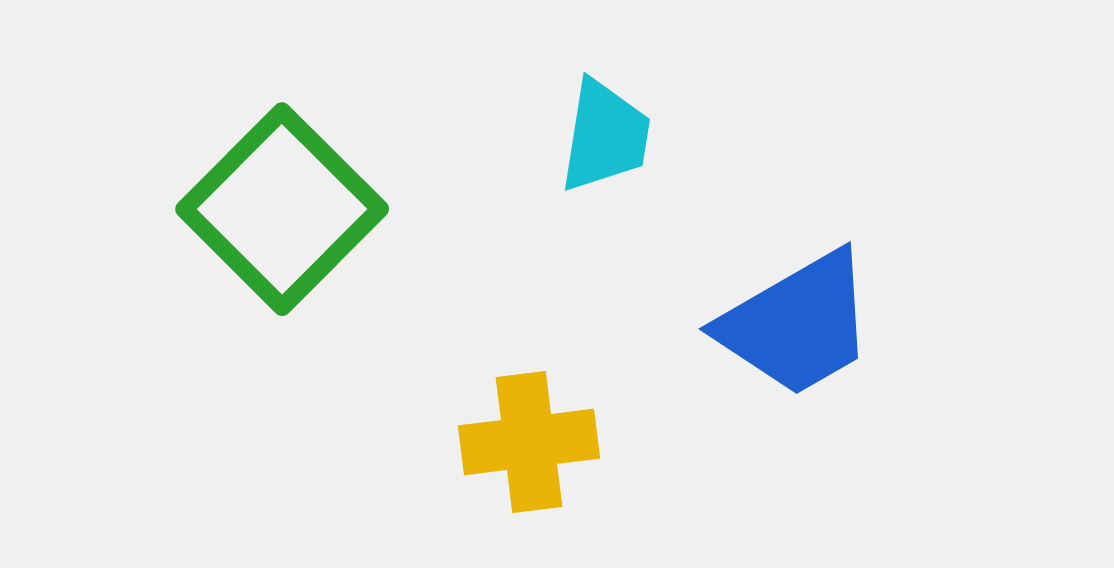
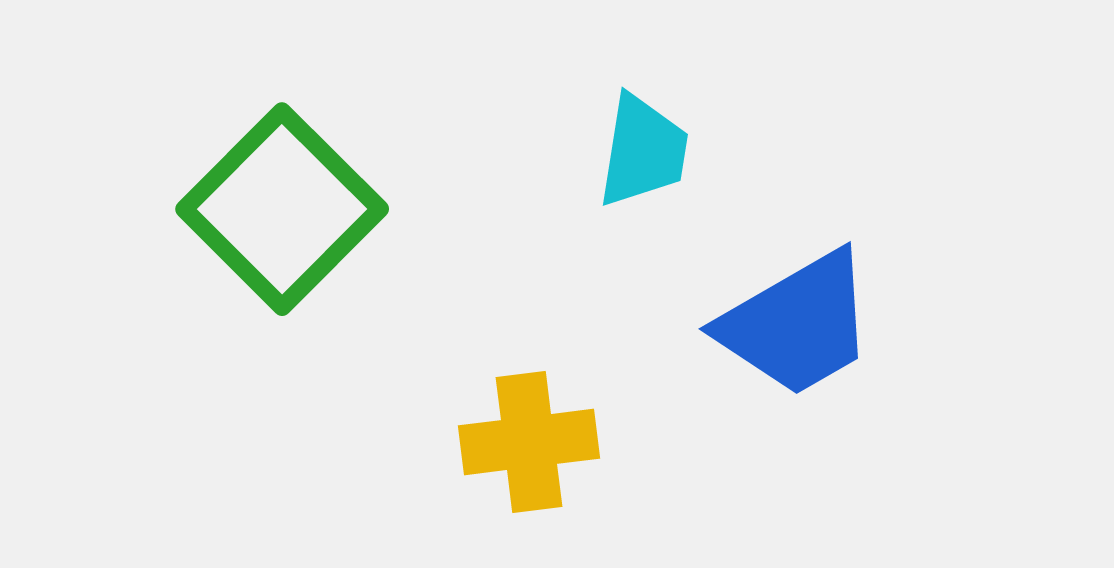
cyan trapezoid: moved 38 px right, 15 px down
